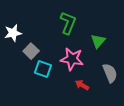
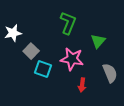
red arrow: rotated 112 degrees counterclockwise
